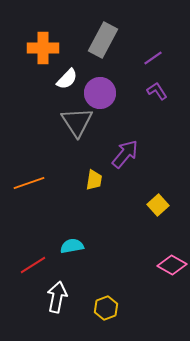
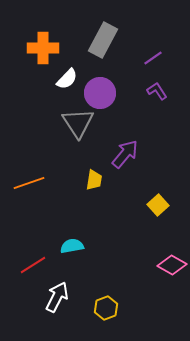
gray triangle: moved 1 px right, 1 px down
white arrow: rotated 16 degrees clockwise
